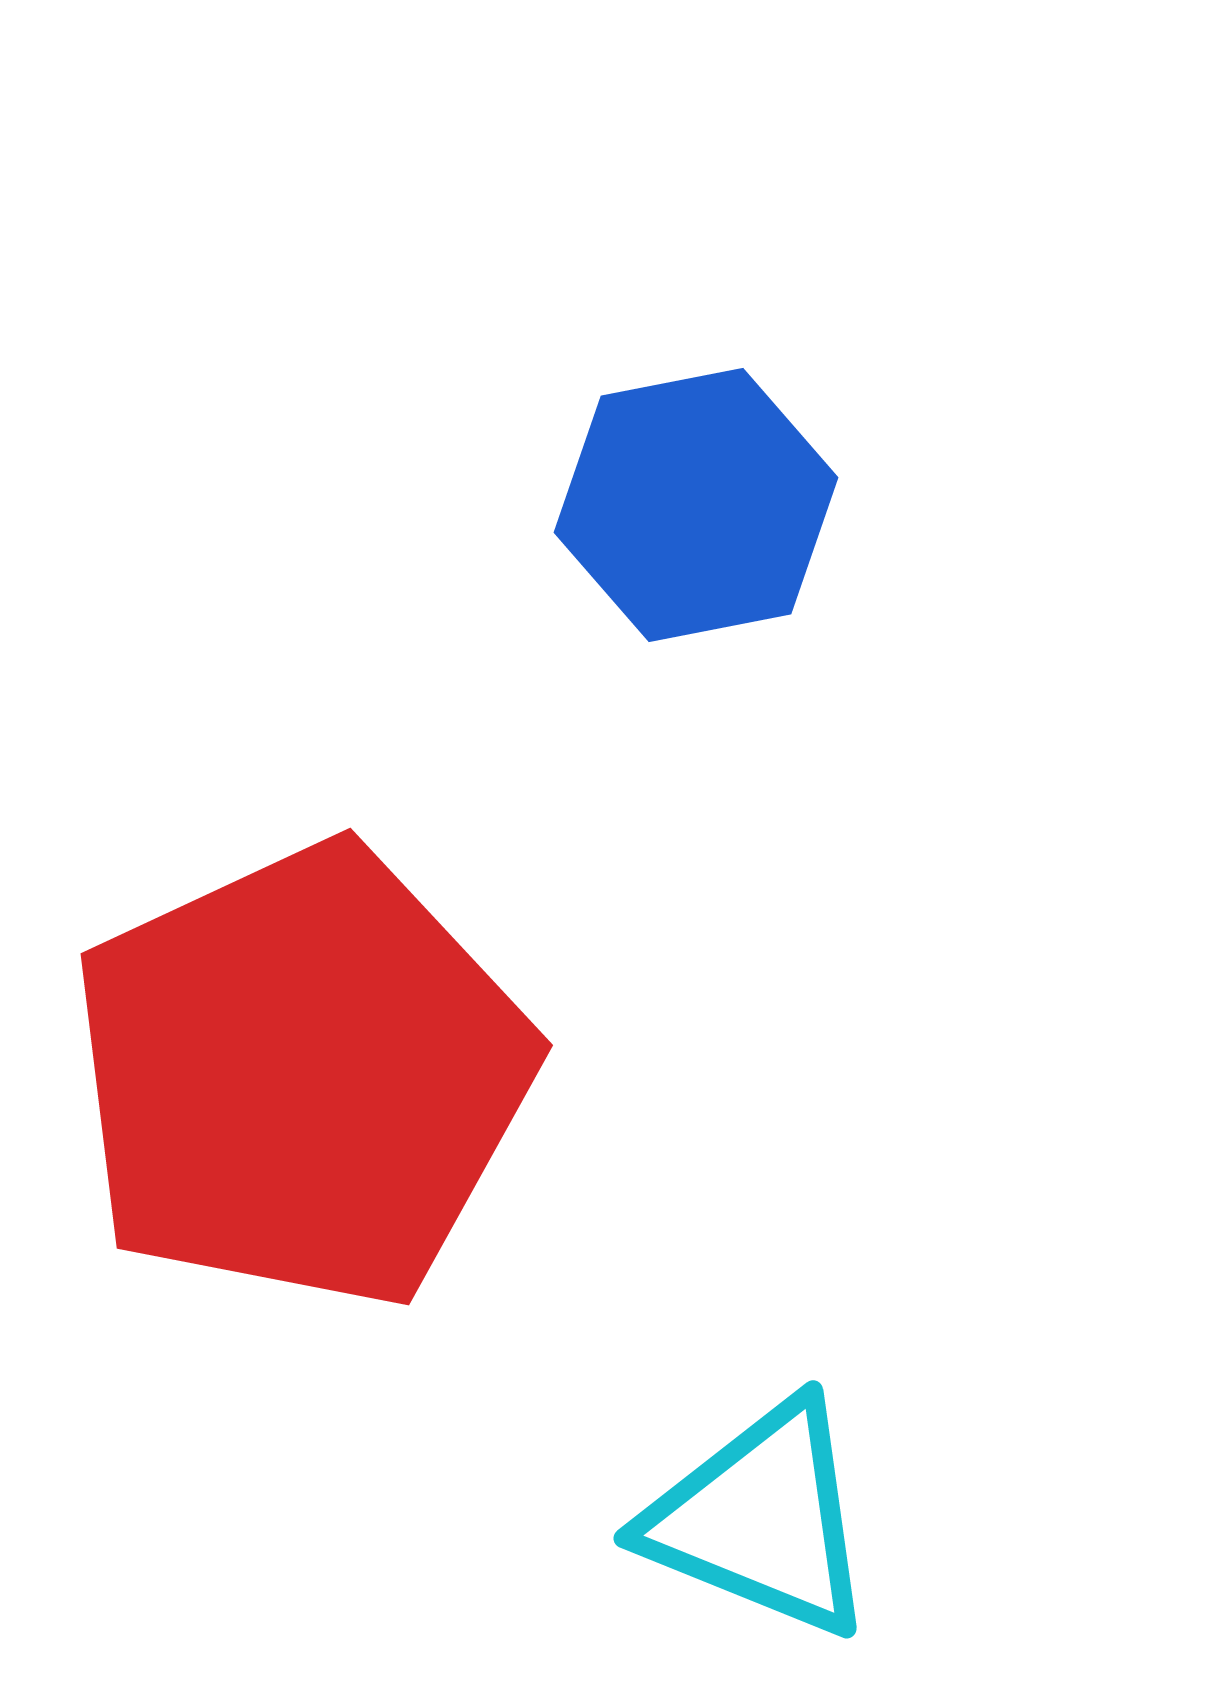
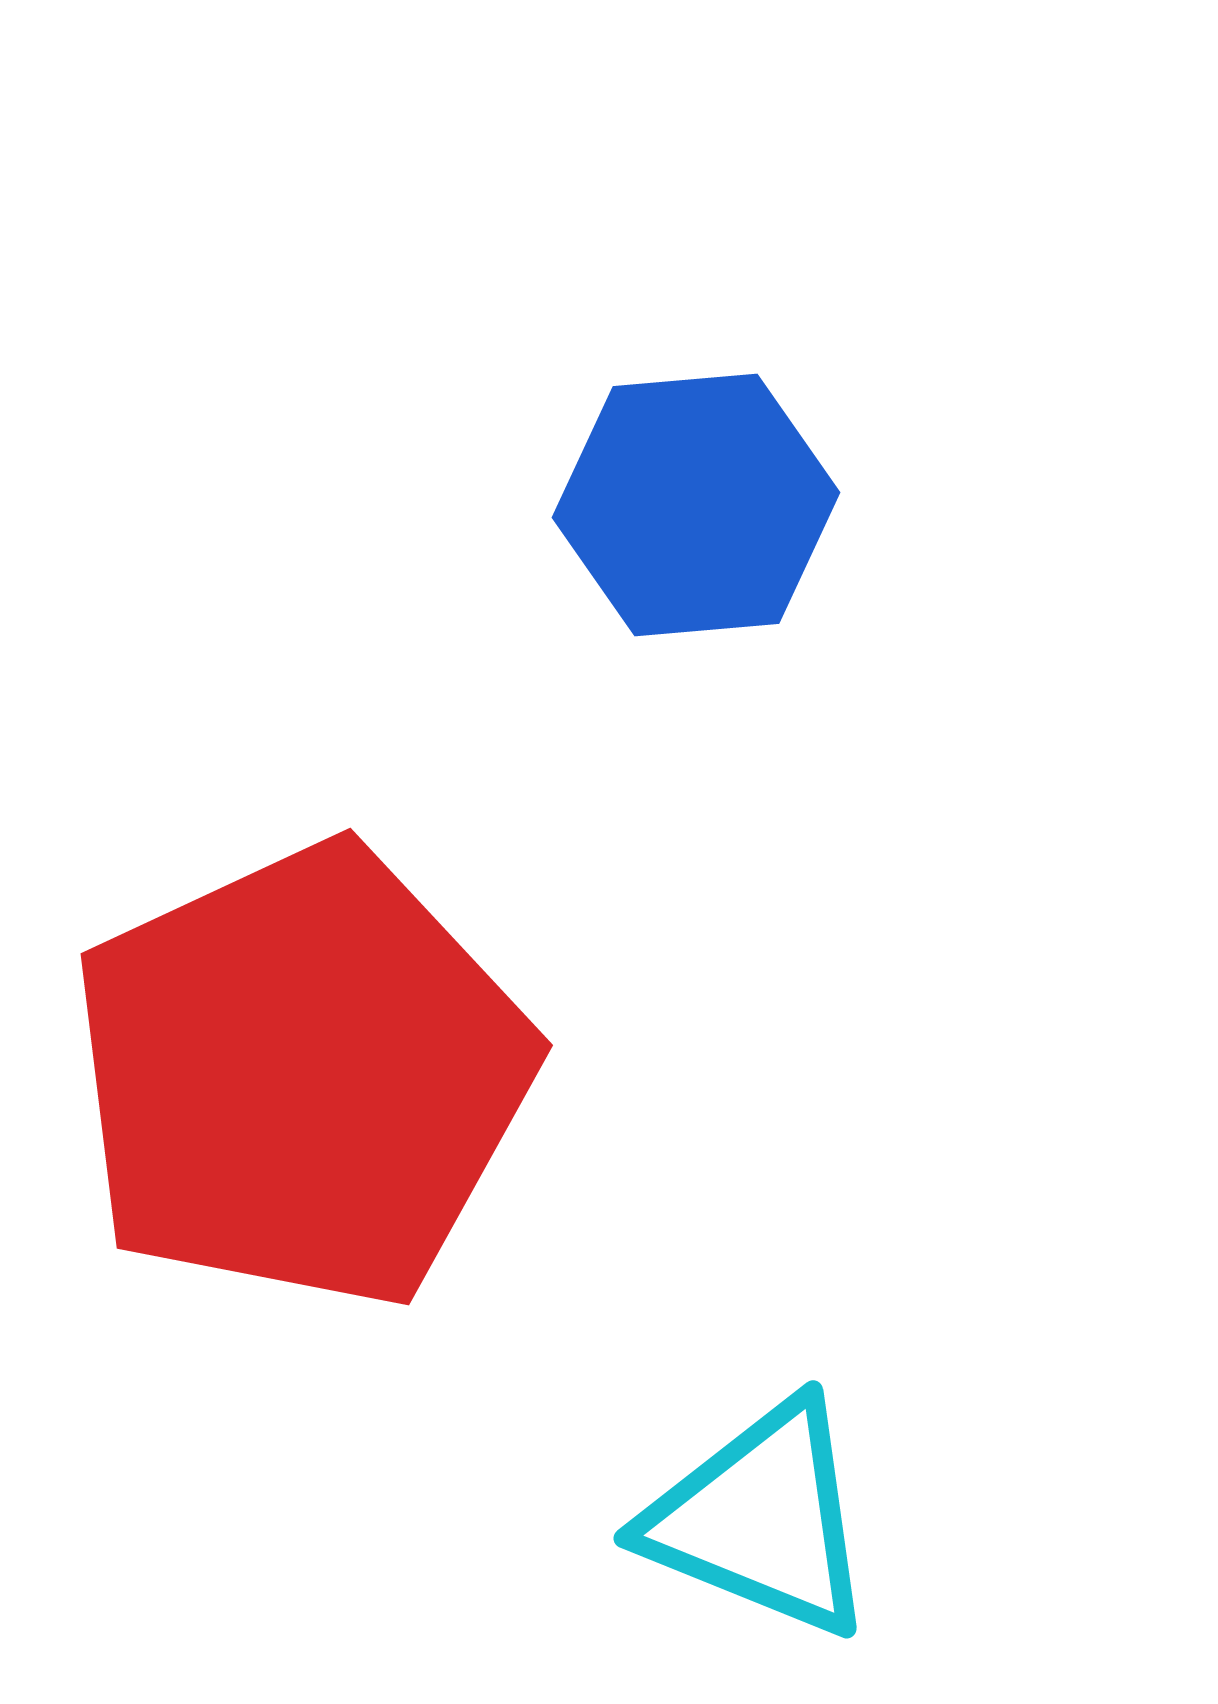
blue hexagon: rotated 6 degrees clockwise
